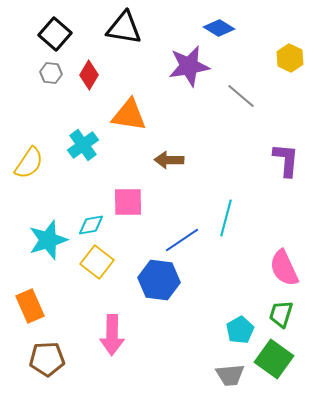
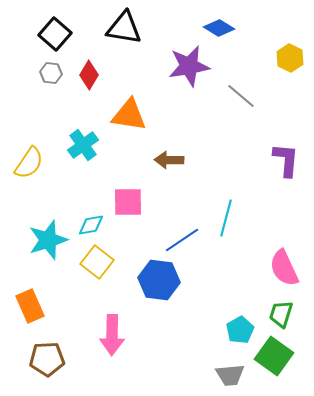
green square: moved 3 px up
